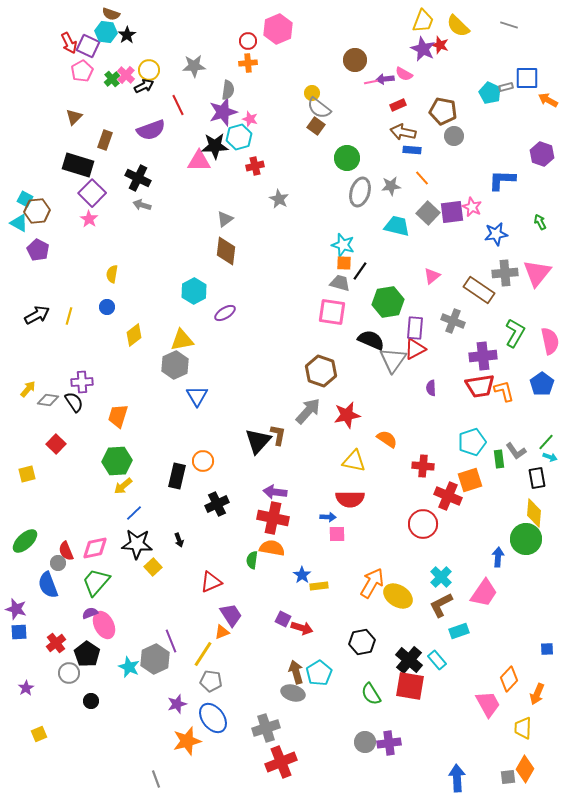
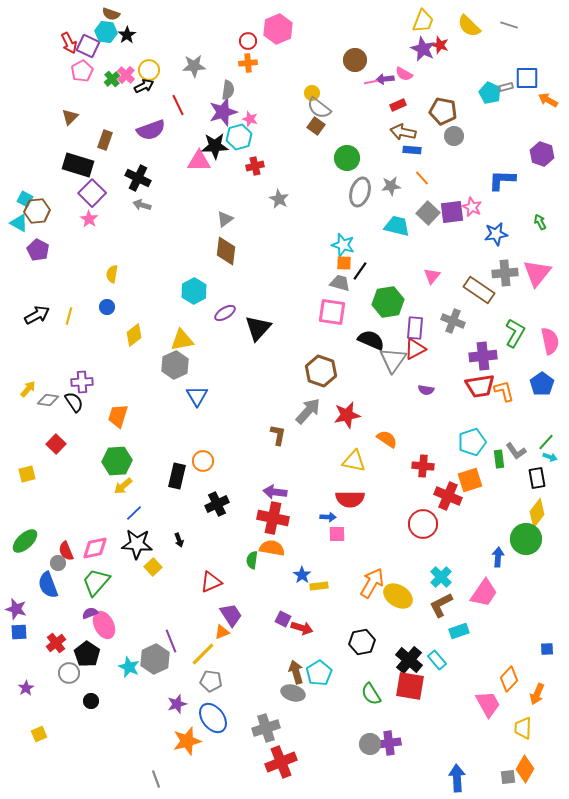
yellow semicircle at (458, 26): moved 11 px right
brown triangle at (74, 117): moved 4 px left
pink triangle at (432, 276): rotated 12 degrees counterclockwise
purple semicircle at (431, 388): moved 5 px left, 2 px down; rotated 77 degrees counterclockwise
black triangle at (258, 441): moved 113 px up
yellow diamond at (534, 513): moved 3 px right; rotated 32 degrees clockwise
yellow line at (203, 654): rotated 12 degrees clockwise
gray circle at (365, 742): moved 5 px right, 2 px down
